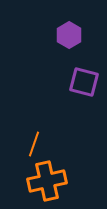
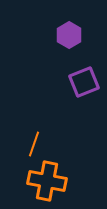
purple square: rotated 36 degrees counterclockwise
orange cross: rotated 24 degrees clockwise
